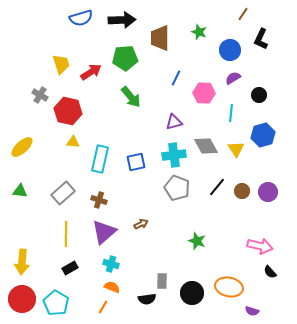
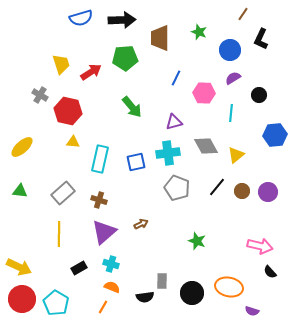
green arrow at (131, 97): moved 1 px right, 10 px down
blue hexagon at (263, 135): moved 12 px right; rotated 10 degrees clockwise
yellow triangle at (236, 149): moved 6 px down; rotated 24 degrees clockwise
cyan cross at (174, 155): moved 6 px left, 2 px up
yellow line at (66, 234): moved 7 px left
yellow arrow at (22, 262): moved 3 px left, 5 px down; rotated 70 degrees counterclockwise
black rectangle at (70, 268): moved 9 px right
black semicircle at (147, 299): moved 2 px left, 2 px up
